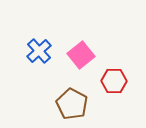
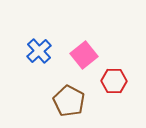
pink square: moved 3 px right
brown pentagon: moved 3 px left, 3 px up
